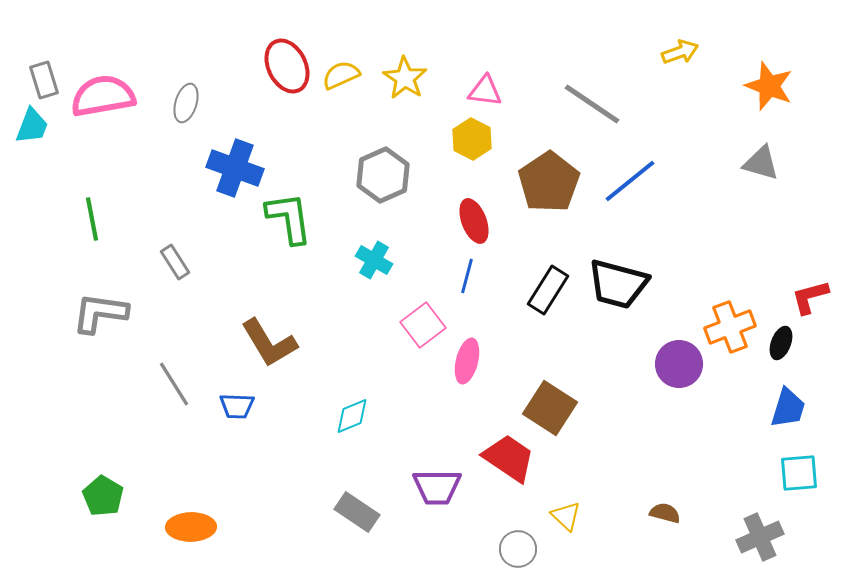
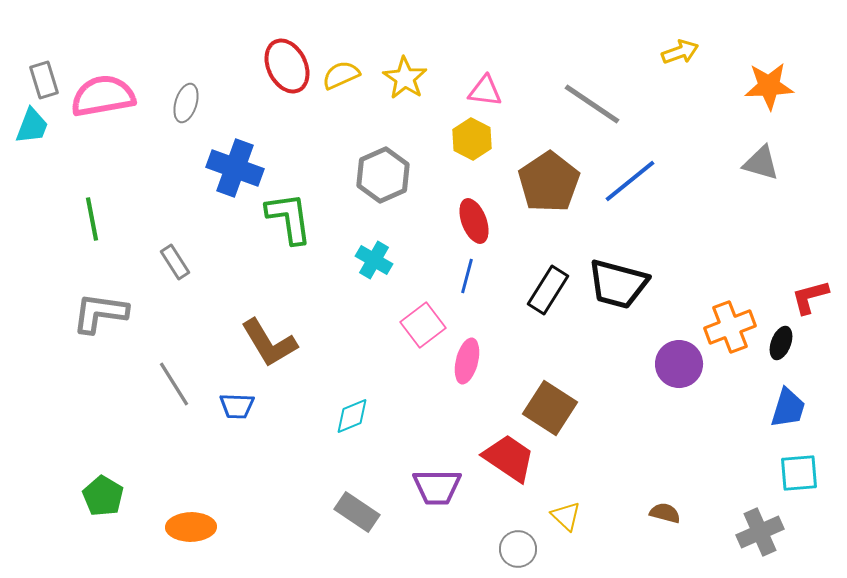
orange star at (769, 86): rotated 24 degrees counterclockwise
gray cross at (760, 537): moved 5 px up
